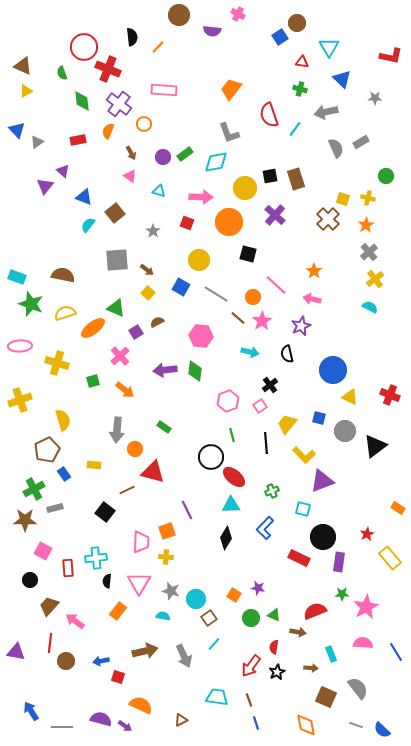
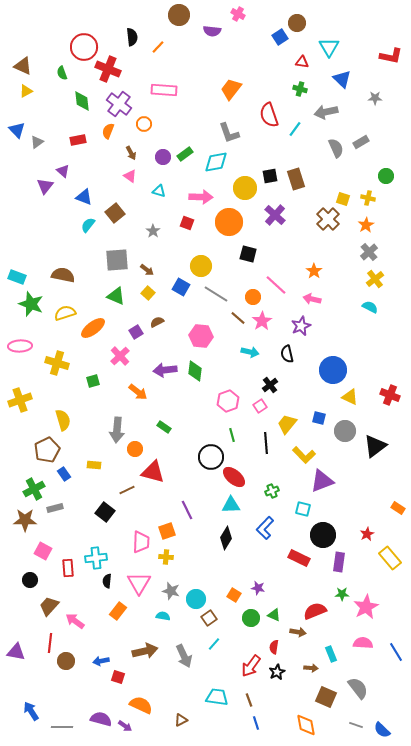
yellow circle at (199, 260): moved 2 px right, 6 px down
green triangle at (116, 308): moved 12 px up
orange arrow at (125, 390): moved 13 px right, 2 px down
black circle at (323, 537): moved 2 px up
